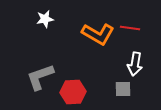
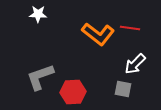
white star: moved 7 px left, 5 px up; rotated 12 degrees clockwise
orange L-shape: rotated 8 degrees clockwise
white arrow: rotated 35 degrees clockwise
gray square: rotated 12 degrees clockwise
